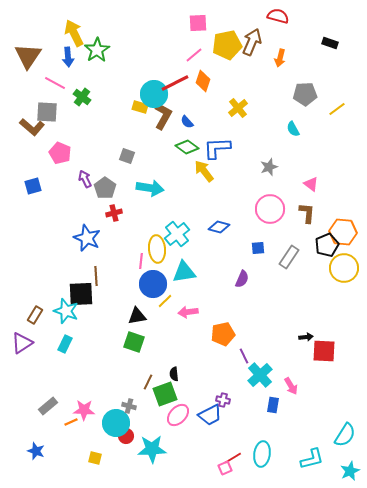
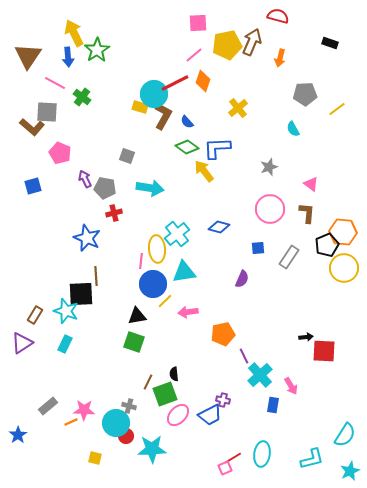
gray pentagon at (105, 188): rotated 25 degrees counterclockwise
blue star at (36, 451): moved 18 px left, 16 px up; rotated 18 degrees clockwise
